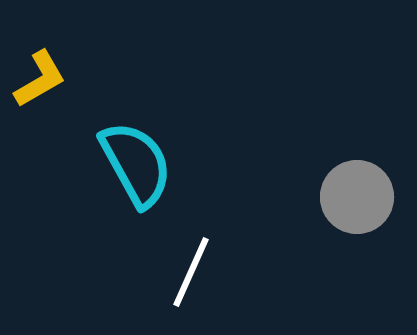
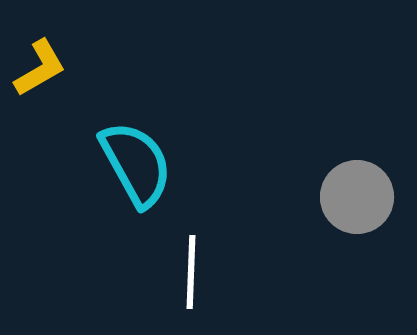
yellow L-shape: moved 11 px up
white line: rotated 22 degrees counterclockwise
